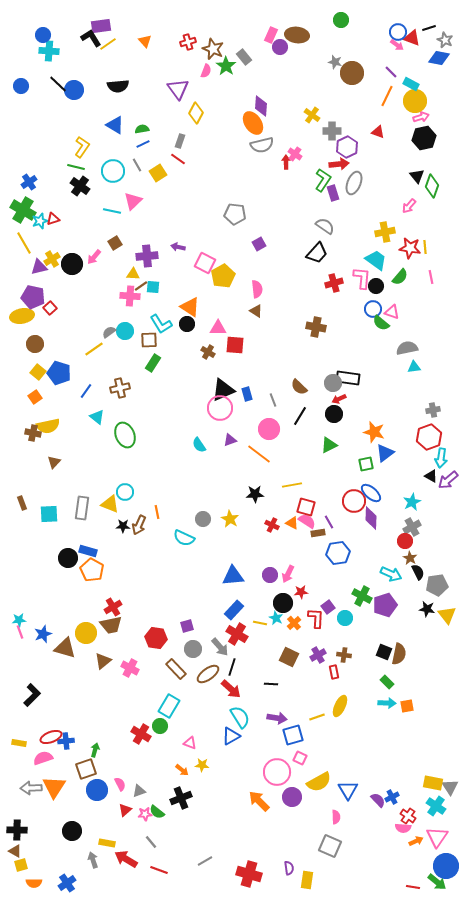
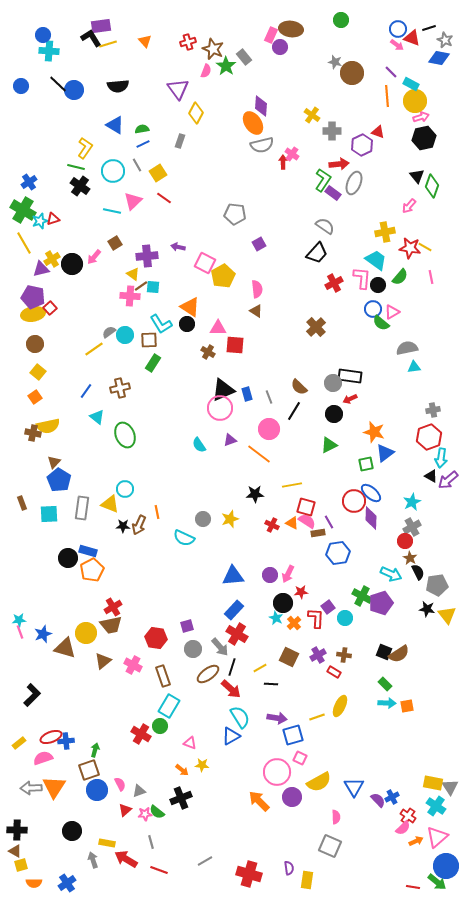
blue circle at (398, 32): moved 3 px up
brown ellipse at (297, 35): moved 6 px left, 6 px up
yellow line at (108, 44): rotated 18 degrees clockwise
orange line at (387, 96): rotated 30 degrees counterclockwise
yellow L-shape at (82, 147): moved 3 px right, 1 px down
purple hexagon at (347, 147): moved 15 px right, 2 px up
pink cross at (295, 154): moved 3 px left
red line at (178, 159): moved 14 px left, 39 px down
red arrow at (286, 162): moved 3 px left
purple rectangle at (333, 193): rotated 35 degrees counterclockwise
yellow line at (425, 247): rotated 56 degrees counterclockwise
purple triangle at (39, 267): moved 2 px right, 2 px down
yellow triangle at (133, 274): rotated 32 degrees clockwise
red cross at (334, 283): rotated 12 degrees counterclockwise
black circle at (376, 286): moved 2 px right, 1 px up
pink triangle at (392, 312): rotated 49 degrees counterclockwise
yellow ellipse at (22, 316): moved 11 px right, 2 px up
brown cross at (316, 327): rotated 36 degrees clockwise
cyan circle at (125, 331): moved 4 px down
blue pentagon at (59, 373): moved 107 px down; rotated 15 degrees clockwise
black rectangle at (348, 378): moved 2 px right, 2 px up
red arrow at (339, 399): moved 11 px right
gray line at (273, 400): moved 4 px left, 3 px up
black line at (300, 416): moved 6 px left, 5 px up
cyan circle at (125, 492): moved 3 px up
yellow star at (230, 519): rotated 24 degrees clockwise
orange pentagon at (92, 570): rotated 15 degrees clockwise
purple pentagon at (385, 605): moved 4 px left, 2 px up
yellow line at (260, 623): moved 45 px down; rotated 40 degrees counterclockwise
brown semicircle at (399, 654): rotated 45 degrees clockwise
pink cross at (130, 668): moved 3 px right, 3 px up
brown rectangle at (176, 669): moved 13 px left, 7 px down; rotated 25 degrees clockwise
red rectangle at (334, 672): rotated 48 degrees counterclockwise
green rectangle at (387, 682): moved 2 px left, 2 px down
yellow rectangle at (19, 743): rotated 48 degrees counterclockwise
brown square at (86, 769): moved 3 px right, 1 px down
blue triangle at (348, 790): moved 6 px right, 3 px up
pink semicircle at (403, 828): rotated 49 degrees counterclockwise
pink triangle at (437, 837): rotated 15 degrees clockwise
gray line at (151, 842): rotated 24 degrees clockwise
